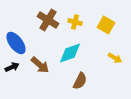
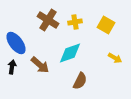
yellow cross: rotated 24 degrees counterclockwise
black arrow: rotated 56 degrees counterclockwise
